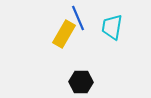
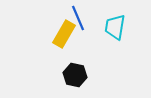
cyan trapezoid: moved 3 px right
black hexagon: moved 6 px left, 7 px up; rotated 10 degrees clockwise
